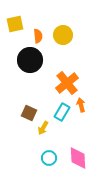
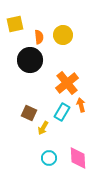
orange semicircle: moved 1 px right, 1 px down
